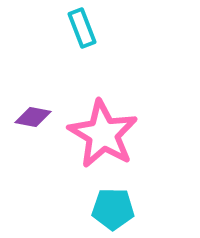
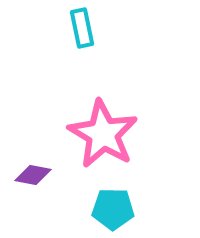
cyan rectangle: rotated 9 degrees clockwise
purple diamond: moved 58 px down
